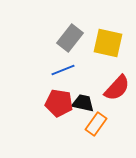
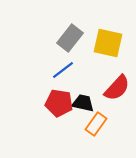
blue line: rotated 15 degrees counterclockwise
